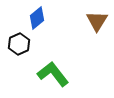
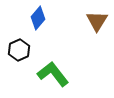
blue diamond: moved 1 px right; rotated 10 degrees counterclockwise
black hexagon: moved 6 px down
